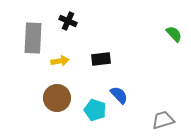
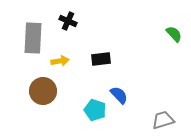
brown circle: moved 14 px left, 7 px up
